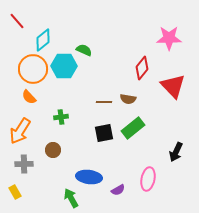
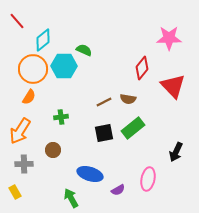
orange semicircle: rotated 105 degrees counterclockwise
brown line: rotated 28 degrees counterclockwise
blue ellipse: moved 1 px right, 3 px up; rotated 10 degrees clockwise
